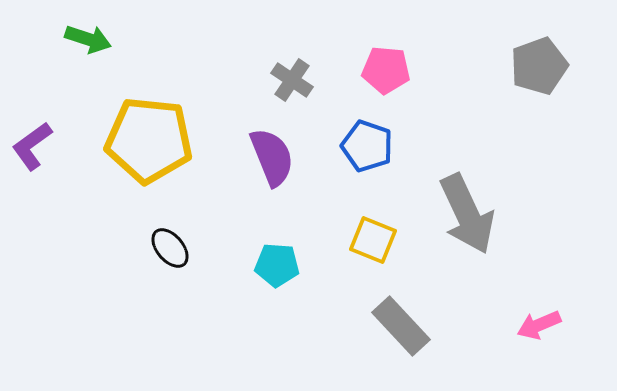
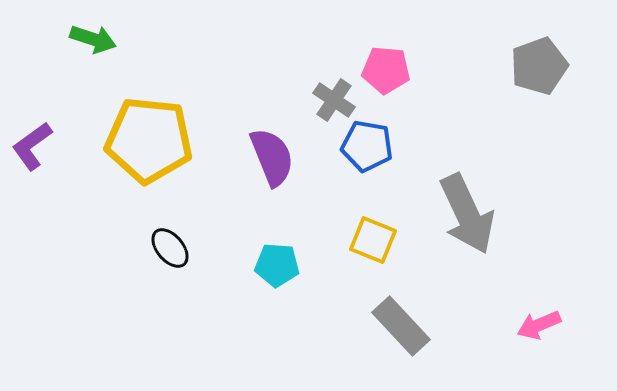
green arrow: moved 5 px right
gray cross: moved 42 px right, 20 px down
blue pentagon: rotated 9 degrees counterclockwise
